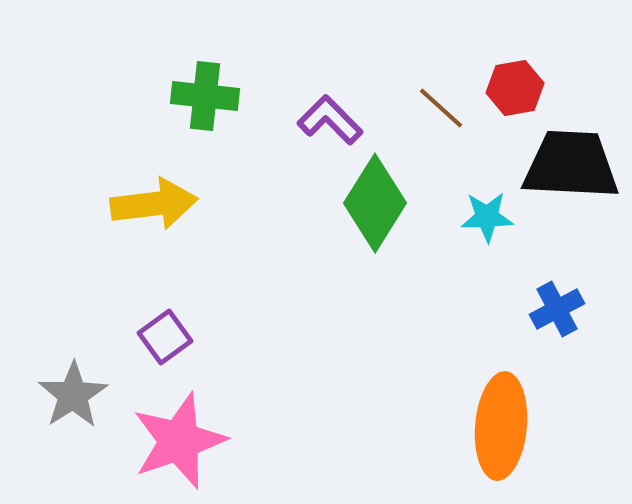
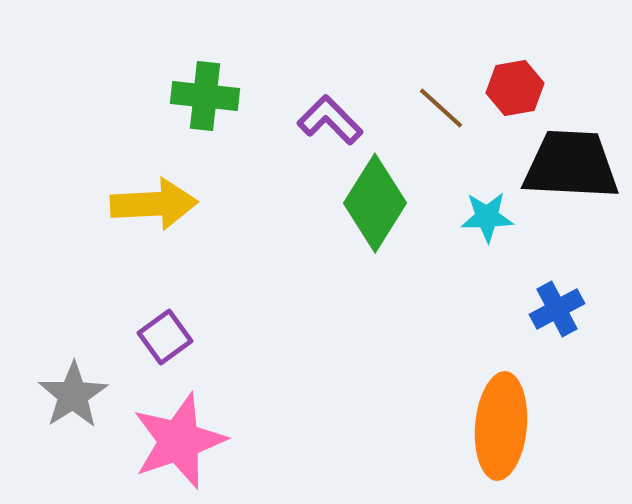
yellow arrow: rotated 4 degrees clockwise
